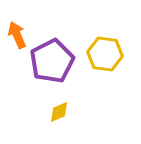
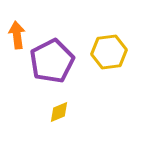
orange arrow: rotated 16 degrees clockwise
yellow hexagon: moved 4 px right, 2 px up; rotated 16 degrees counterclockwise
